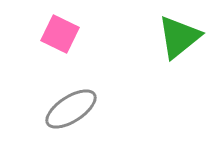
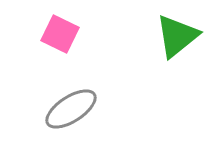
green triangle: moved 2 px left, 1 px up
